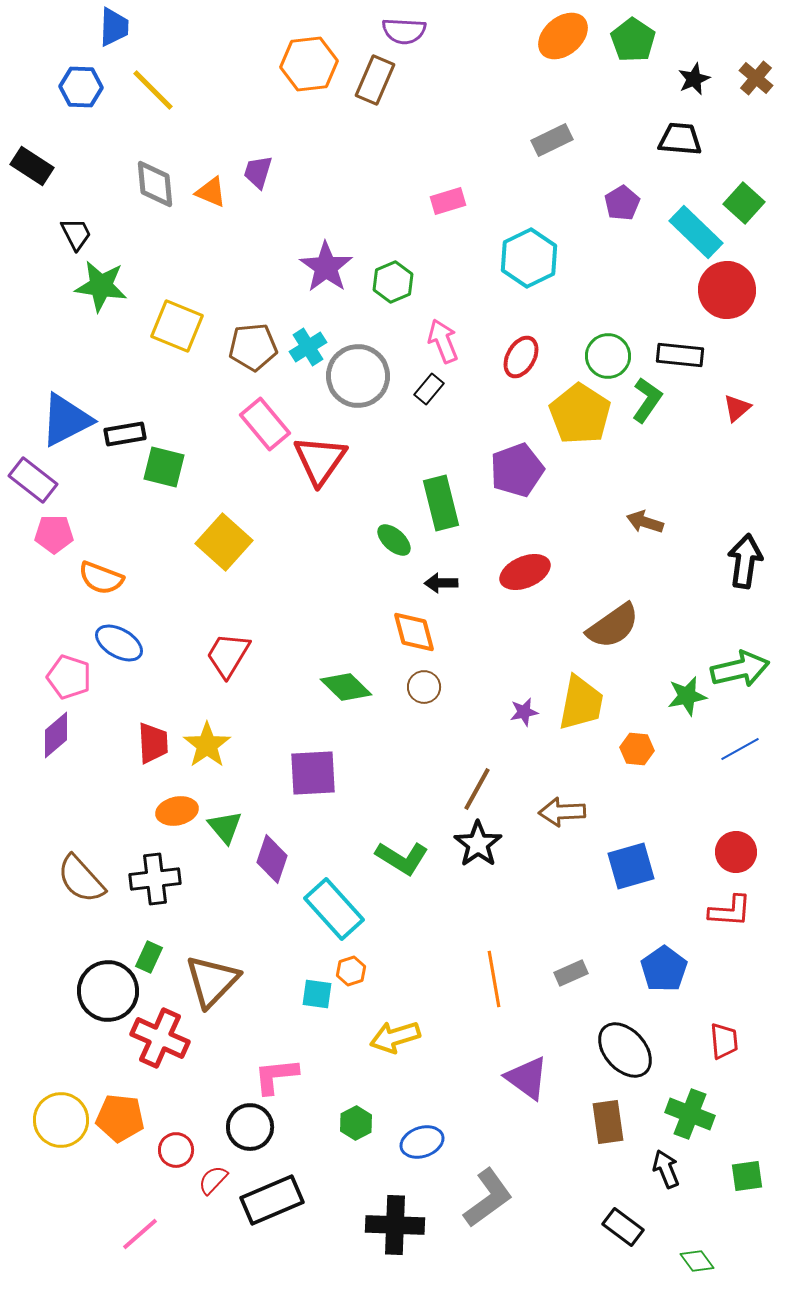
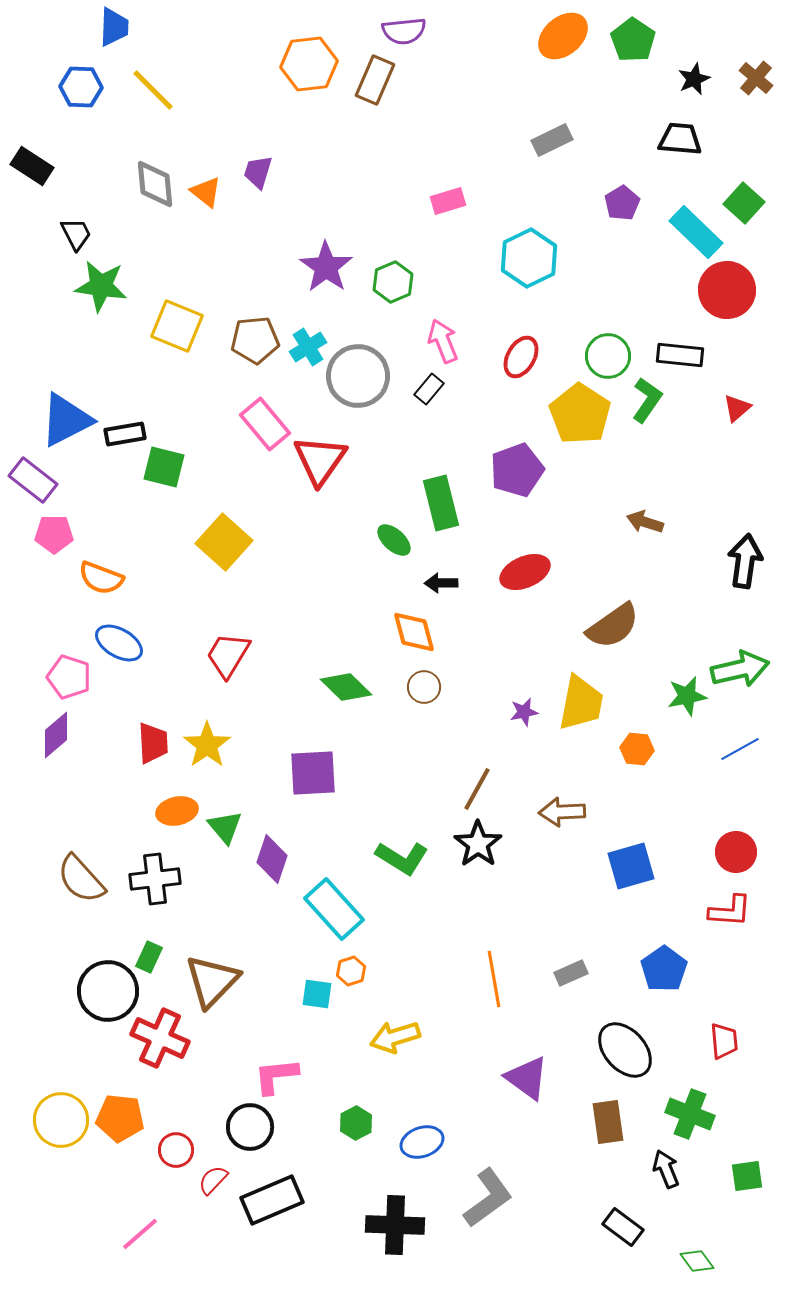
purple semicircle at (404, 31): rotated 9 degrees counterclockwise
orange triangle at (211, 192): moved 5 px left; rotated 16 degrees clockwise
brown pentagon at (253, 347): moved 2 px right, 7 px up
